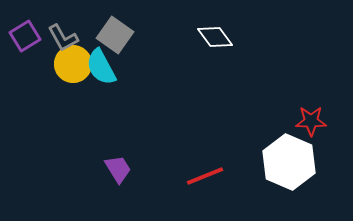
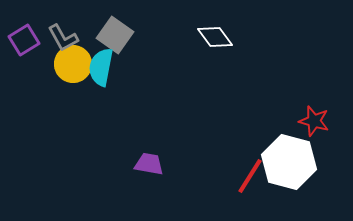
purple square: moved 1 px left, 4 px down
cyan semicircle: rotated 39 degrees clockwise
red star: moved 3 px right; rotated 16 degrees clockwise
white hexagon: rotated 8 degrees counterclockwise
purple trapezoid: moved 31 px right, 5 px up; rotated 48 degrees counterclockwise
red line: moved 45 px right; rotated 36 degrees counterclockwise
